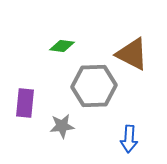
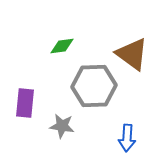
green diamond: rotated 15 degrees counterclockwise
brown triangle: rotated 9 degrees clockwise
gray star: rotated 15 degrees clockwise
blue arrow: moved 2 px left, 1 px up
